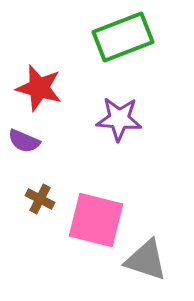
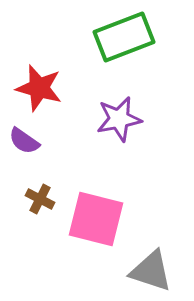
green rectangle: moved 1 px right
purple star: rotated 15 degrees counterclockwise
purple semicircle: rotated 12 degrees clockwise
pink square: moved 1 px up
gray triangle: moved 5 px right, 11 px down
